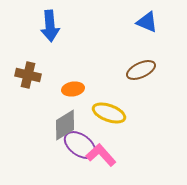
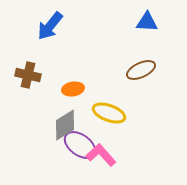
blue triangle: rotated 20 degrees counterclockwise
blue arrow: rotated 44 degrees clockwise
